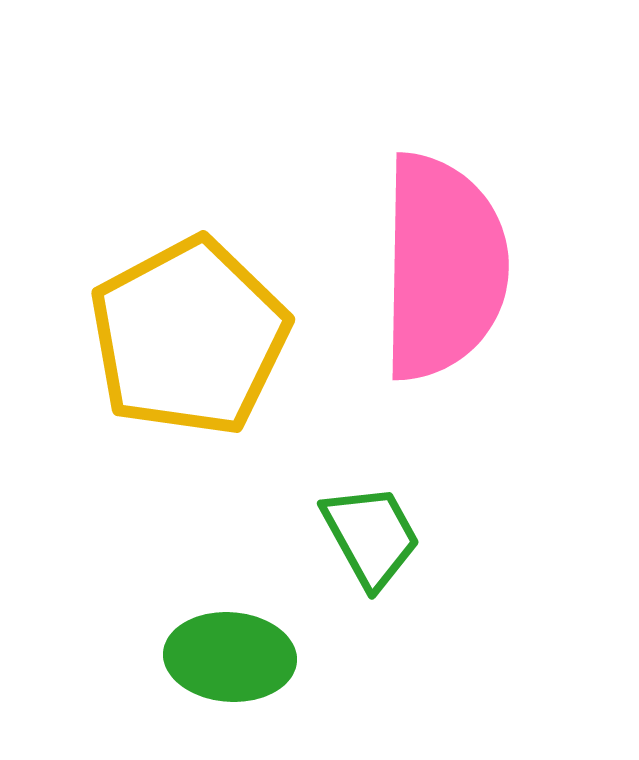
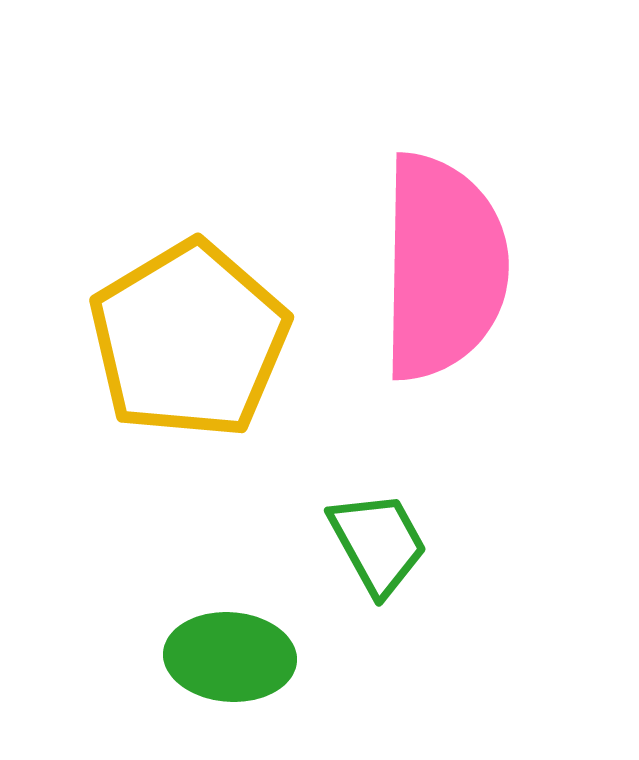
yellow pentagon: moved 3 px down; rotated 3 degrees counterclockwise
green trapezoid: moved 7 px right, 7 px down
